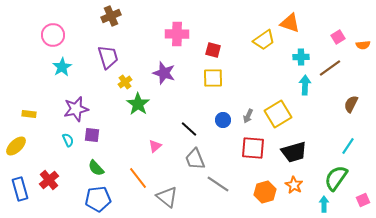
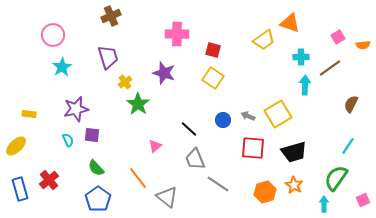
yellow square at (213, 78): rotated 35 degrees clockwise
gray arrow at (248, 116): rotated 88 degrees clockwise
blue pentagon at (98, 199): rotated 30 degrees counterclockwise
